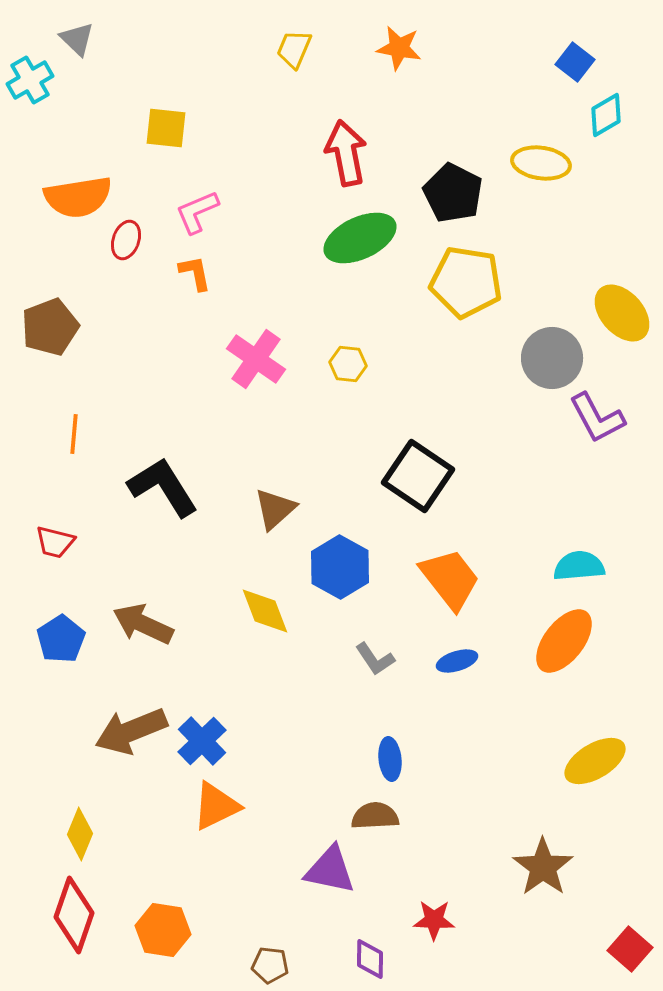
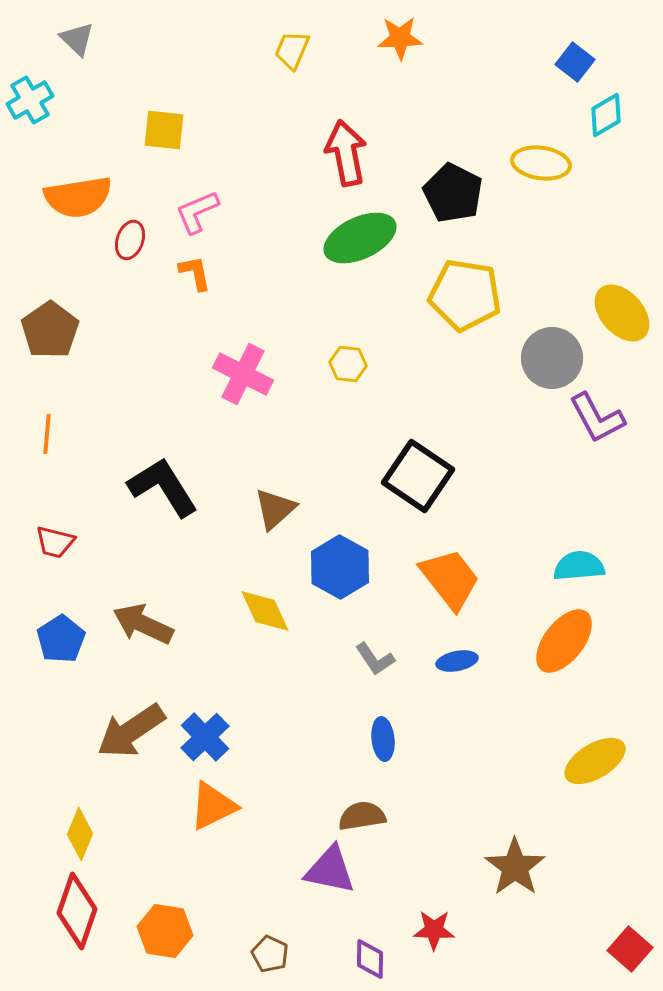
orange star at (399, 48): moved 1 px right, 10 px up; rotated 12 degrees counterclockwise
yellow trapezoid at (294, 49): moved 2 px left, 1 px down
cyan cross at (30, 80): moved 20 px down
yellow square at (166, 128): moved 2 px left, 2 px down
red ellipse at (126, 240): moved 4 px right
yellow pentagon at (466, 282): moved 1 px left, 13 px down
brown pentagon at (50, 327): moved 3 px down; rotated 14 degrees counterclockwise
pink cross at (256, 359): moved 13 px left, 15 px down; rotated 8 degrees counterclockwise
orange line at (74, 434): moved 27 px left
yellow diamond at (265, 611): rotated 4 degrees counterclockwise
blue ellipse at (457, 661): rotated 6 degrees clockwise
brown arrow at (131, 731): rotated 12 degrees counterclockwise
blue cross at (202, 741): moved 3 px right, 4 px up
blue ellipse at (390, 759): moved 7 px left, 20 px up
orange triangle at (216, 806): moved 3 px left
brown semicircle at (375, 816): moved 13 px left; rotated 6 degrees counterclockwise
brown star at (543, 867): moved 28 px left
red diamond at (74, 915): moved 3 px right, 4 px up
red star at (434, 920): moved 10 px down
orange hexagon at (163, 930): moved 2 px right, 1 px down
brown pentagon at (270, 965): moved 11 px up; rotated 18 degrees clockwise
